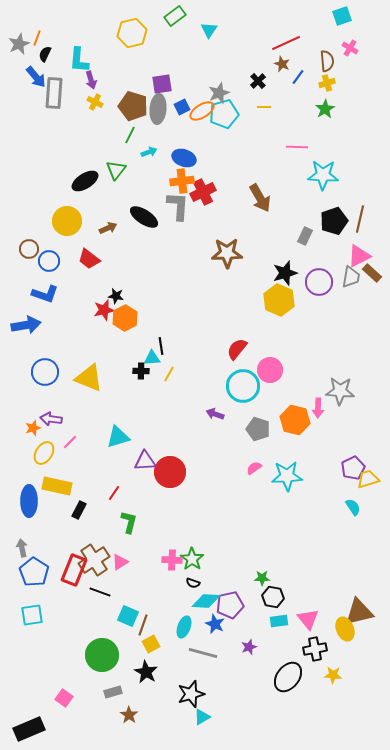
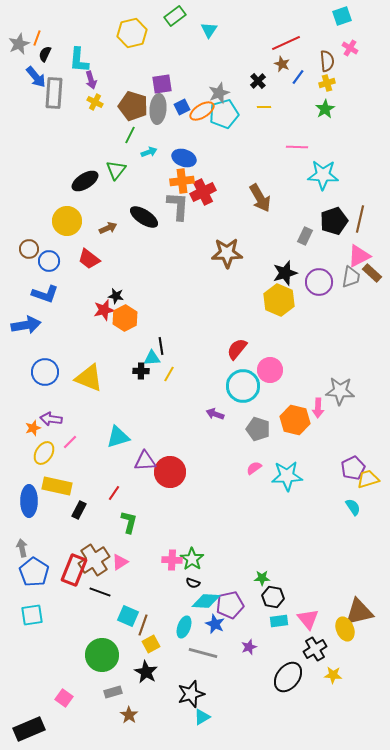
black cross at (315, 649): rotated 20 degrees counterclockwise
